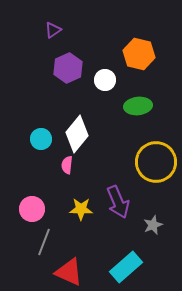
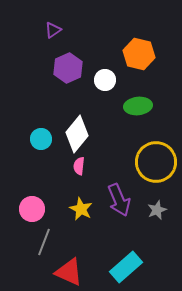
pink semicircle: moved 12 px right, 1 px down
purple arrow: moved 1 px right, 2 px up
yellow star: rotated 25 degrees clockwise
gray star: moved 4 px right, 15 px up
